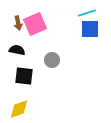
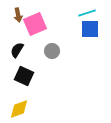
brown arrow: moved 8 px up
black semicircle: rotated 70 degrees counterclockwise
gray circle: moved 9 px up
black square: rotated 18 degrees clockwise
